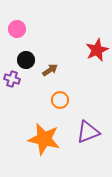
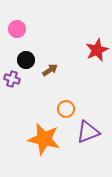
orange circle: moved 6 px right, 9 px down
